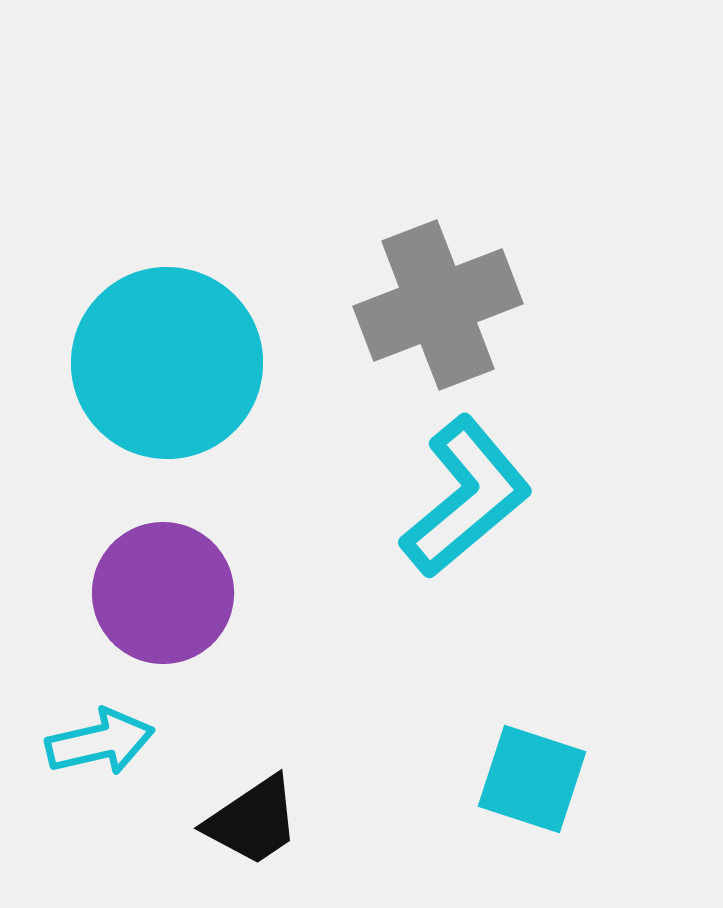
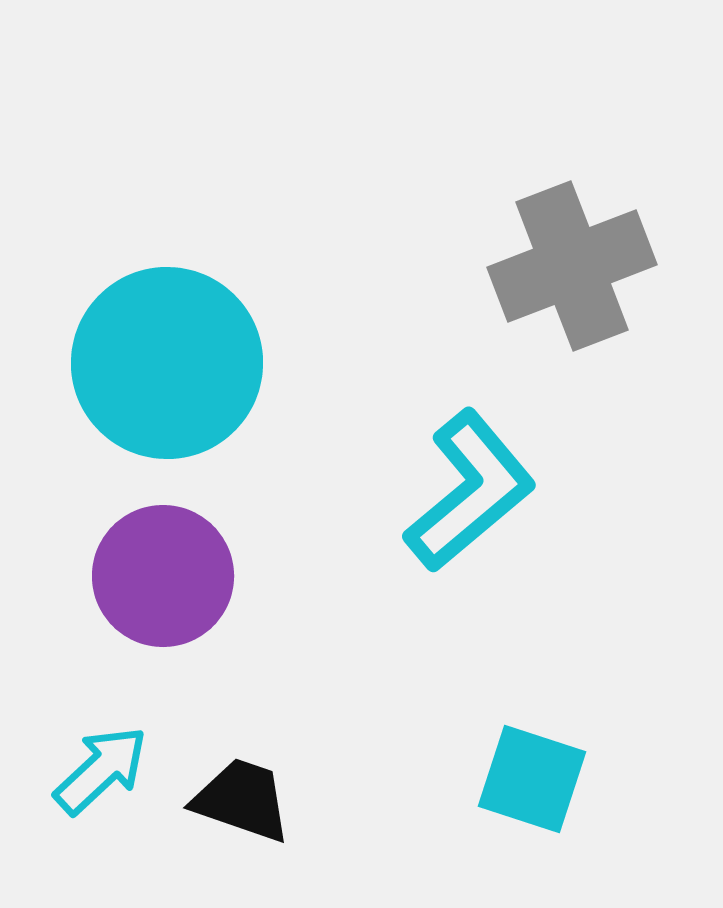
gray cross: moved 134 px right, 39 px up
cyan L-shape: moved 4 px right, 6 px up
purple circle: moved 17 px up
cyan arrow: moved 1 px right, 28 px down; rotated 30 degrees counterclockwise
black trapezoid: moved 11 px left, 21 px up; rotated 127 degrees counterclockwise
